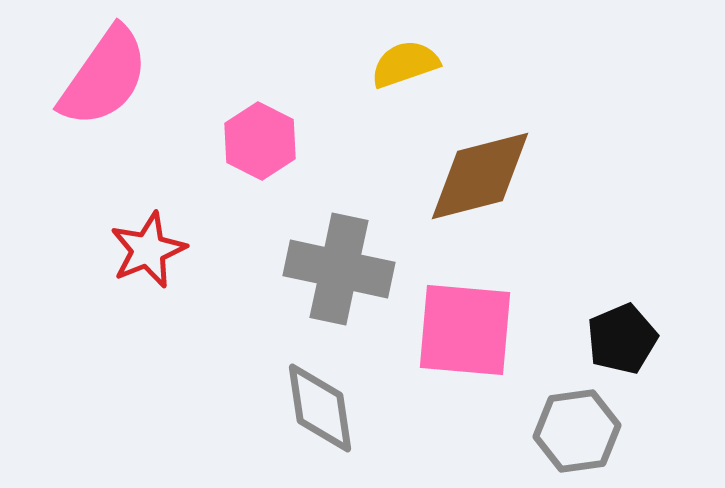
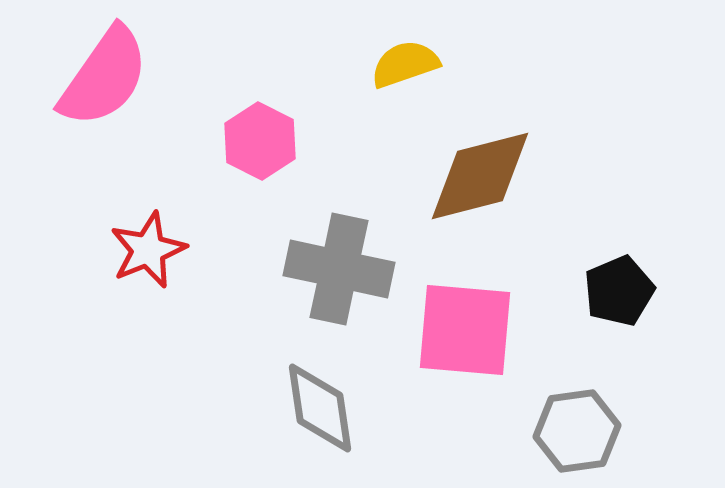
black pentagon: moved 3 px left, 48 px up
